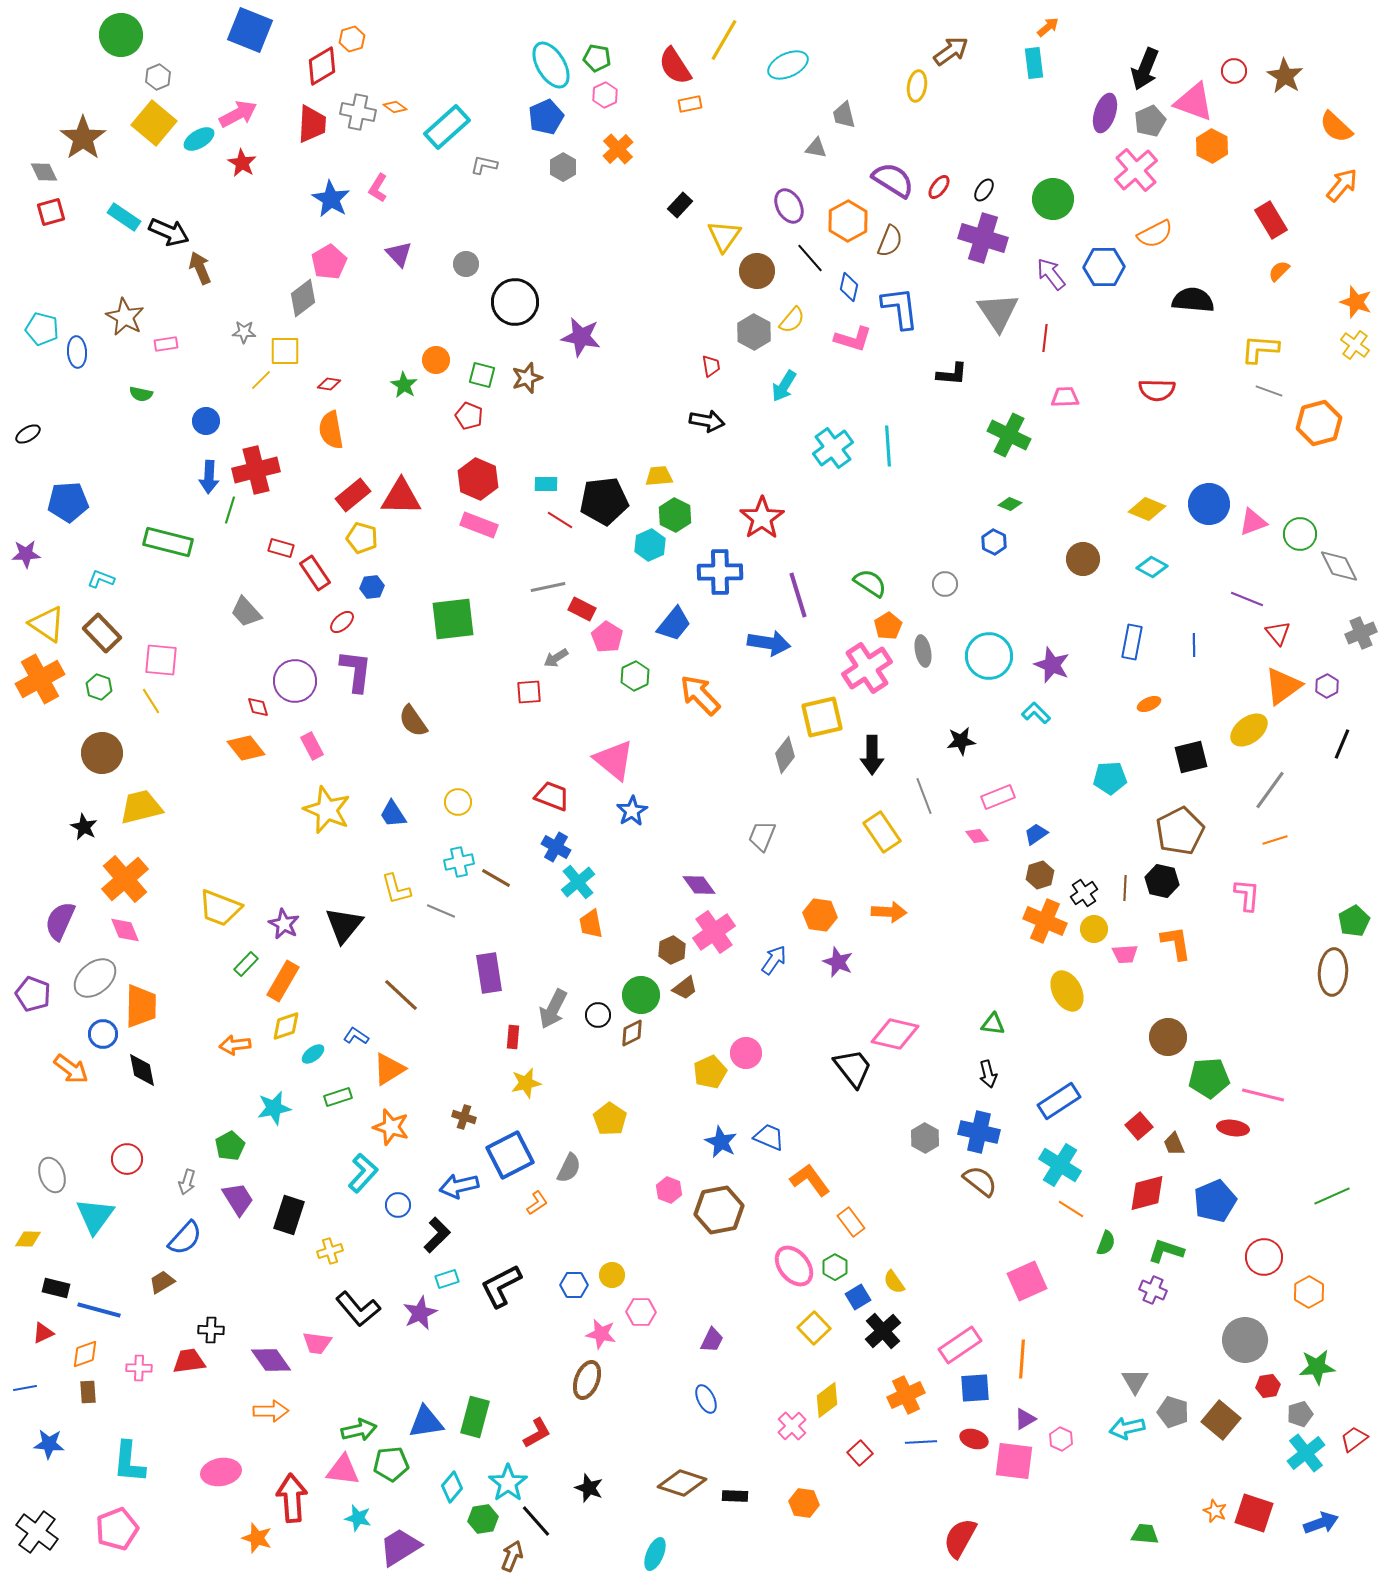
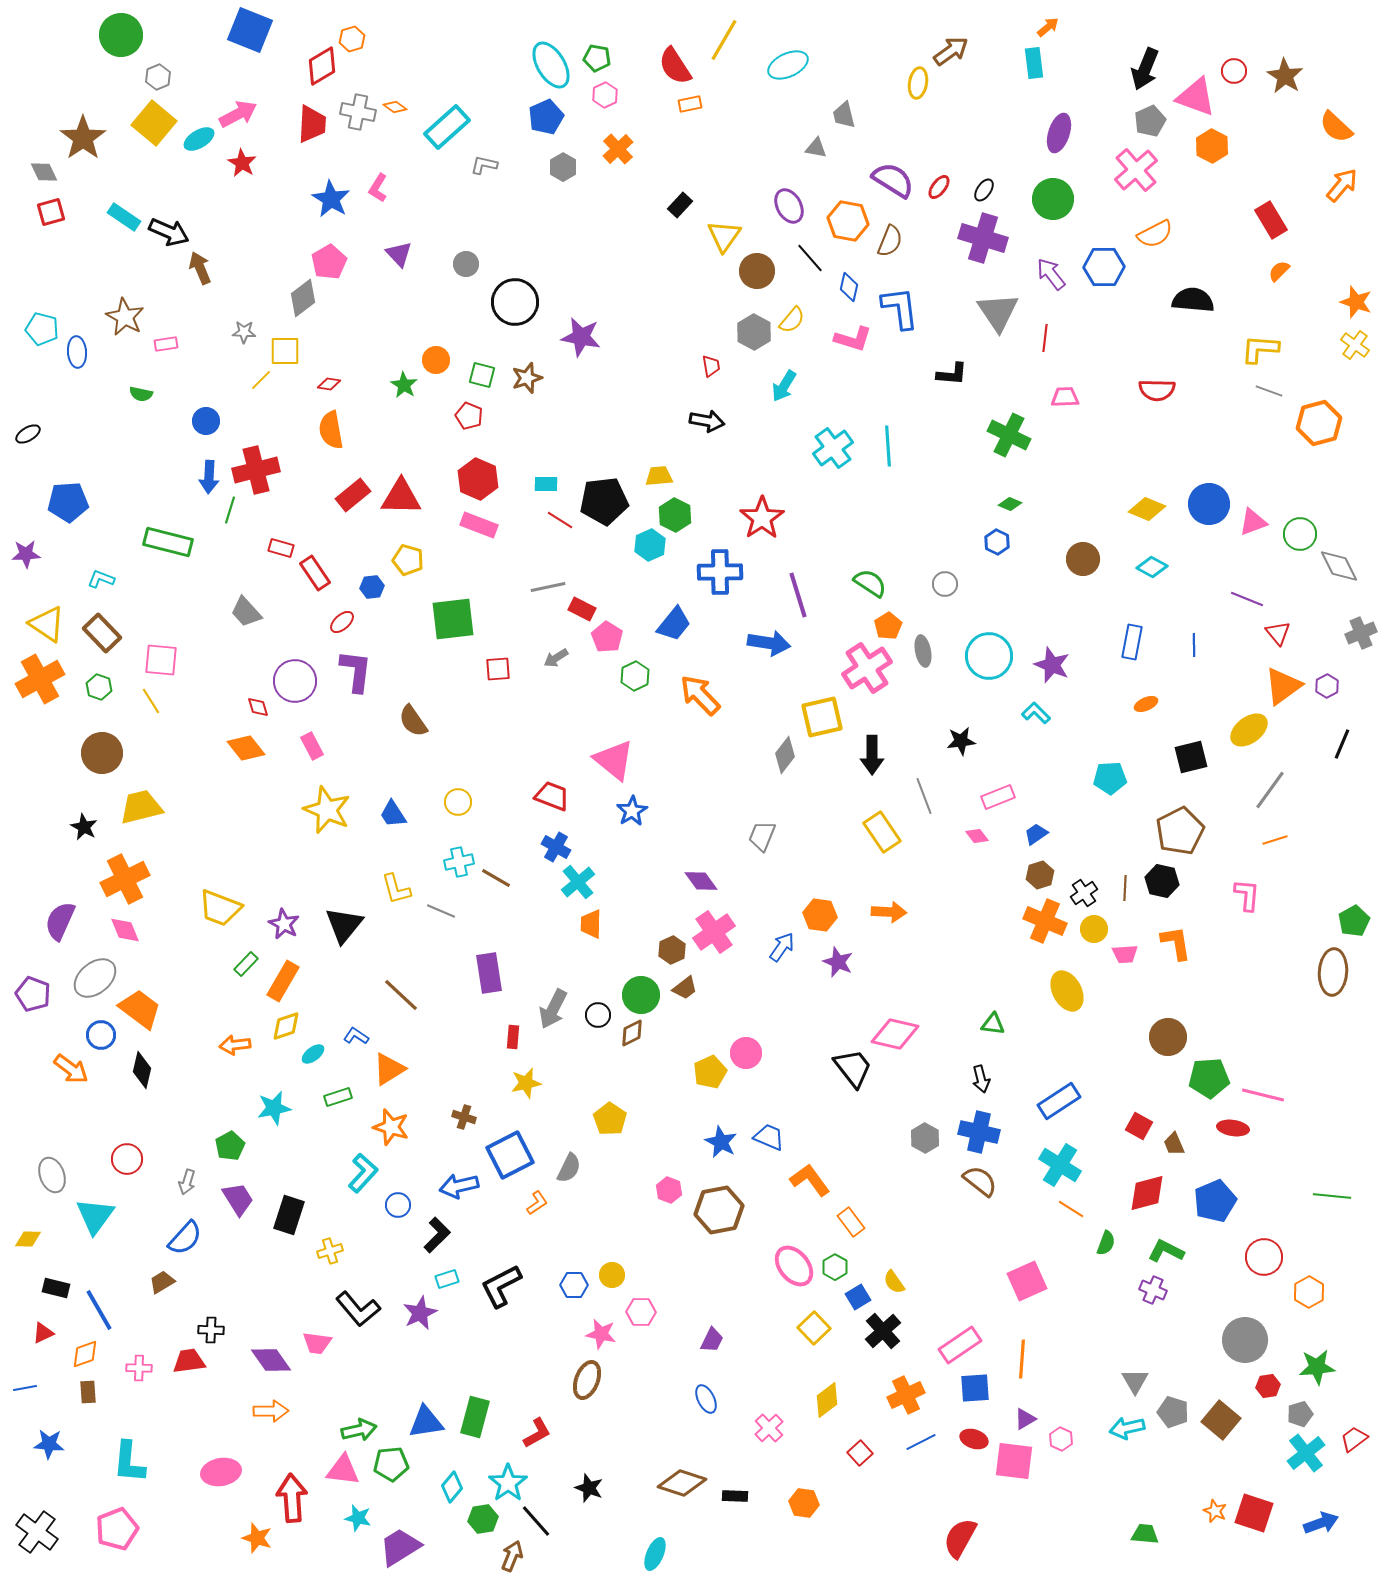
yellow ellipse at (917, 86): moved 1 px right, 3 px up
pink triangle at (1194, 102): moved 2 px right, 5 px up
purple ellipse at (1105, 113): moved 46 px left, 20 px down
orange hexagon at (848, 221): rotated 21 degrees counterclockwise
yellow pentagon at (362, 538): moved 46 px right, 22 px down
blue hexagon at (994, 542): moved 3 px right
red square at (529, 692): moved 31 px left, 23 px up
orange ellipse at (1149, 704): moved 3 px left
orange cross at (125, 879): rotated 15 degrees clockwise
purple diamond at (699, 885): moved 2 px right, 4 px up
orange trapezoid at (591, 924): rotated 12 degrees clockwise
blue arrow at (774, 960): moved 8 px right, 13 px up
orange trapezoid at (141, 1006): moved 1 px left, 3 px down; rotated 54 degrees counterclockwise
blue circle at (103, 1034): moved 2 px left, 1 px down
black diamond at (142, 1070): rotated 24 degrees clockwise
black arrow at (988, 1074): moved 7 px left, 5 px down
red square at (1139, 1126): rotated 20 degrees counterclockwise
green line at (1332, 1196): rotated 30 degrees clockwise
green L-shape at (1166, 1251): rotated 9 degrees clockwise
blue line at (99, 1310): rotated 45 degrees clockwise
pink cross at (792, 1426): moved 23 px left, 2 px down
blue line at (921, 1442): rotated 24 degrees counterclockwise
